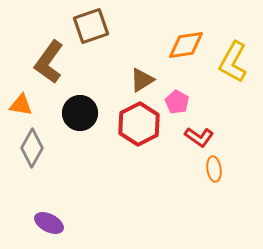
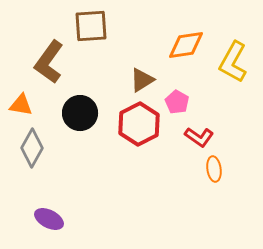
brown square: rotated 15 degrees clockwise
purple ellipse: moved 4 px up
